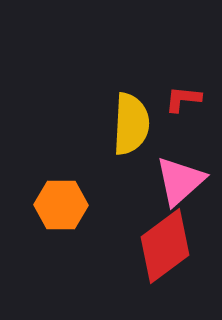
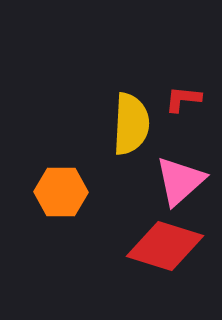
orange hexagon: moved 13 px up
red diamond: rotated 54 degrees clockwise
